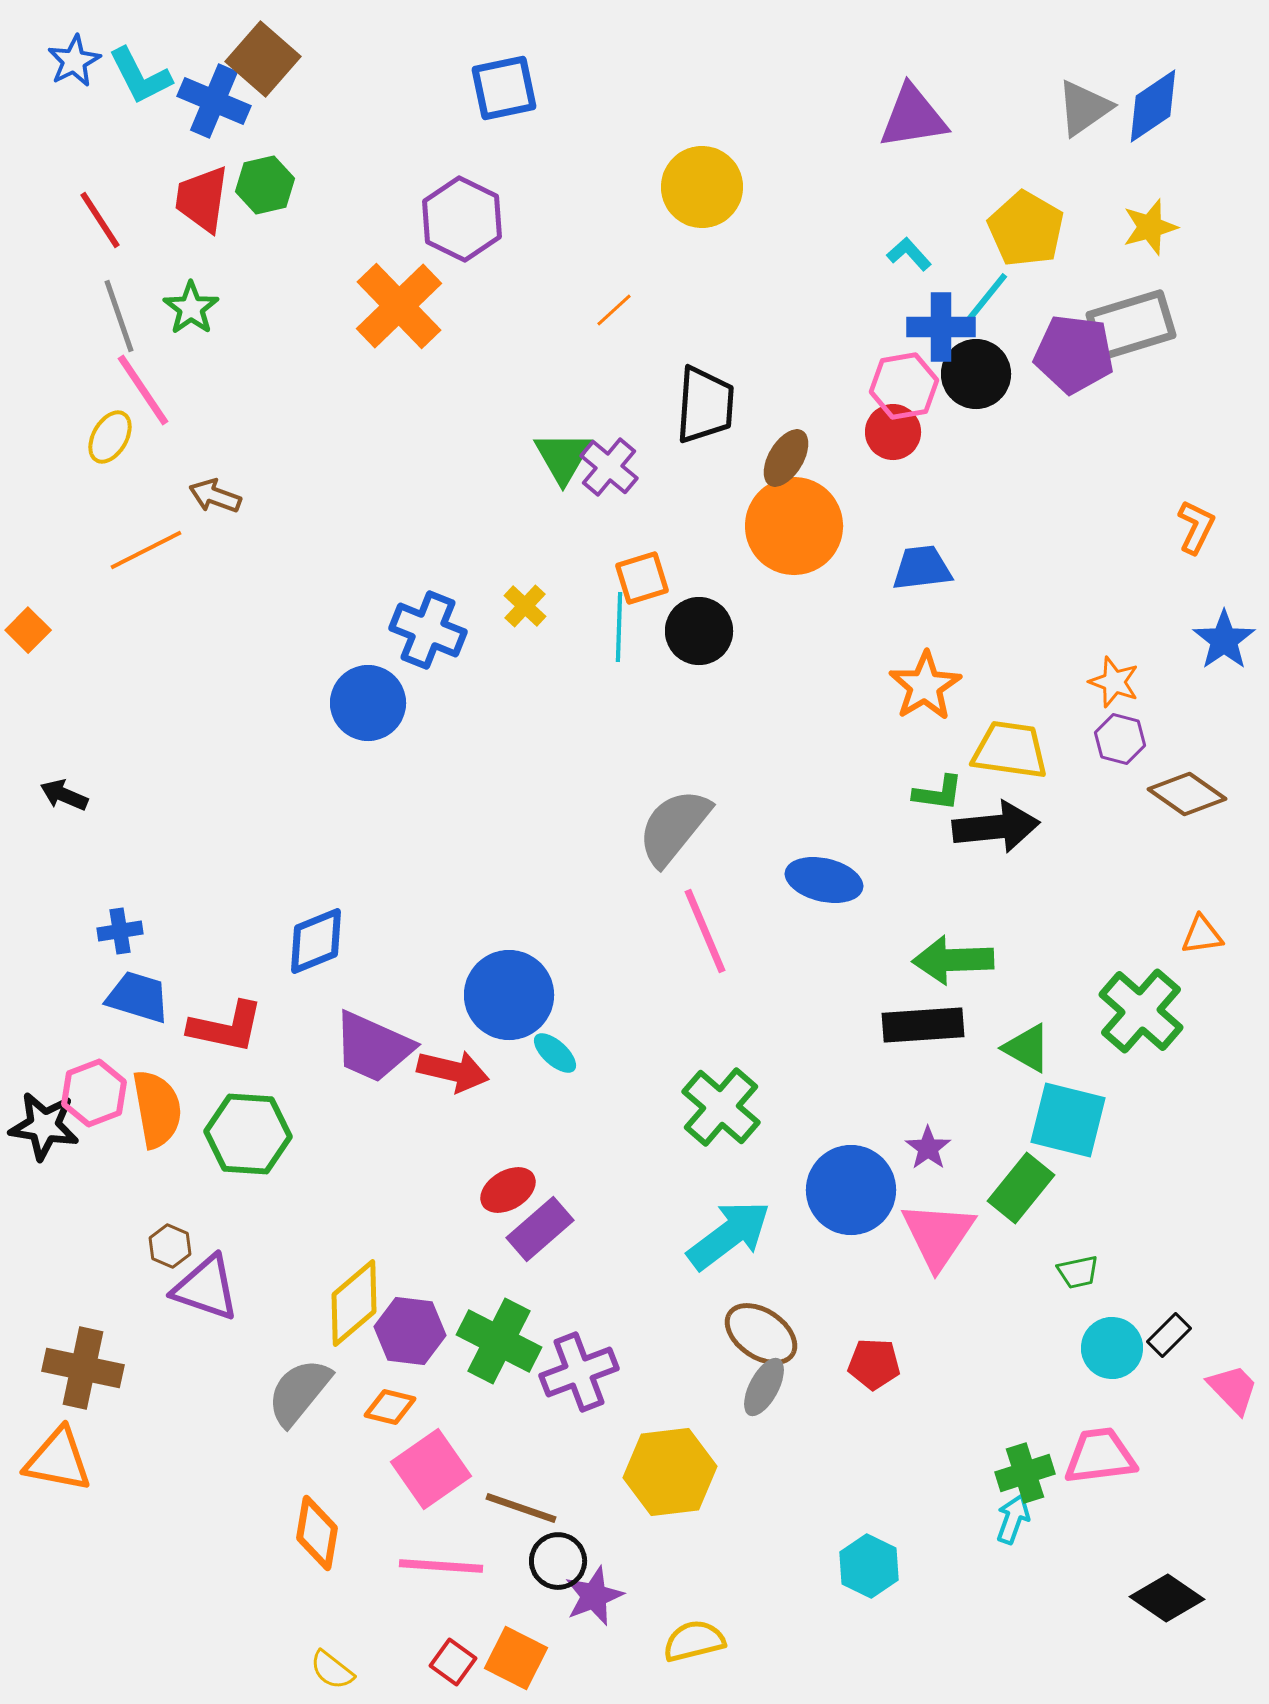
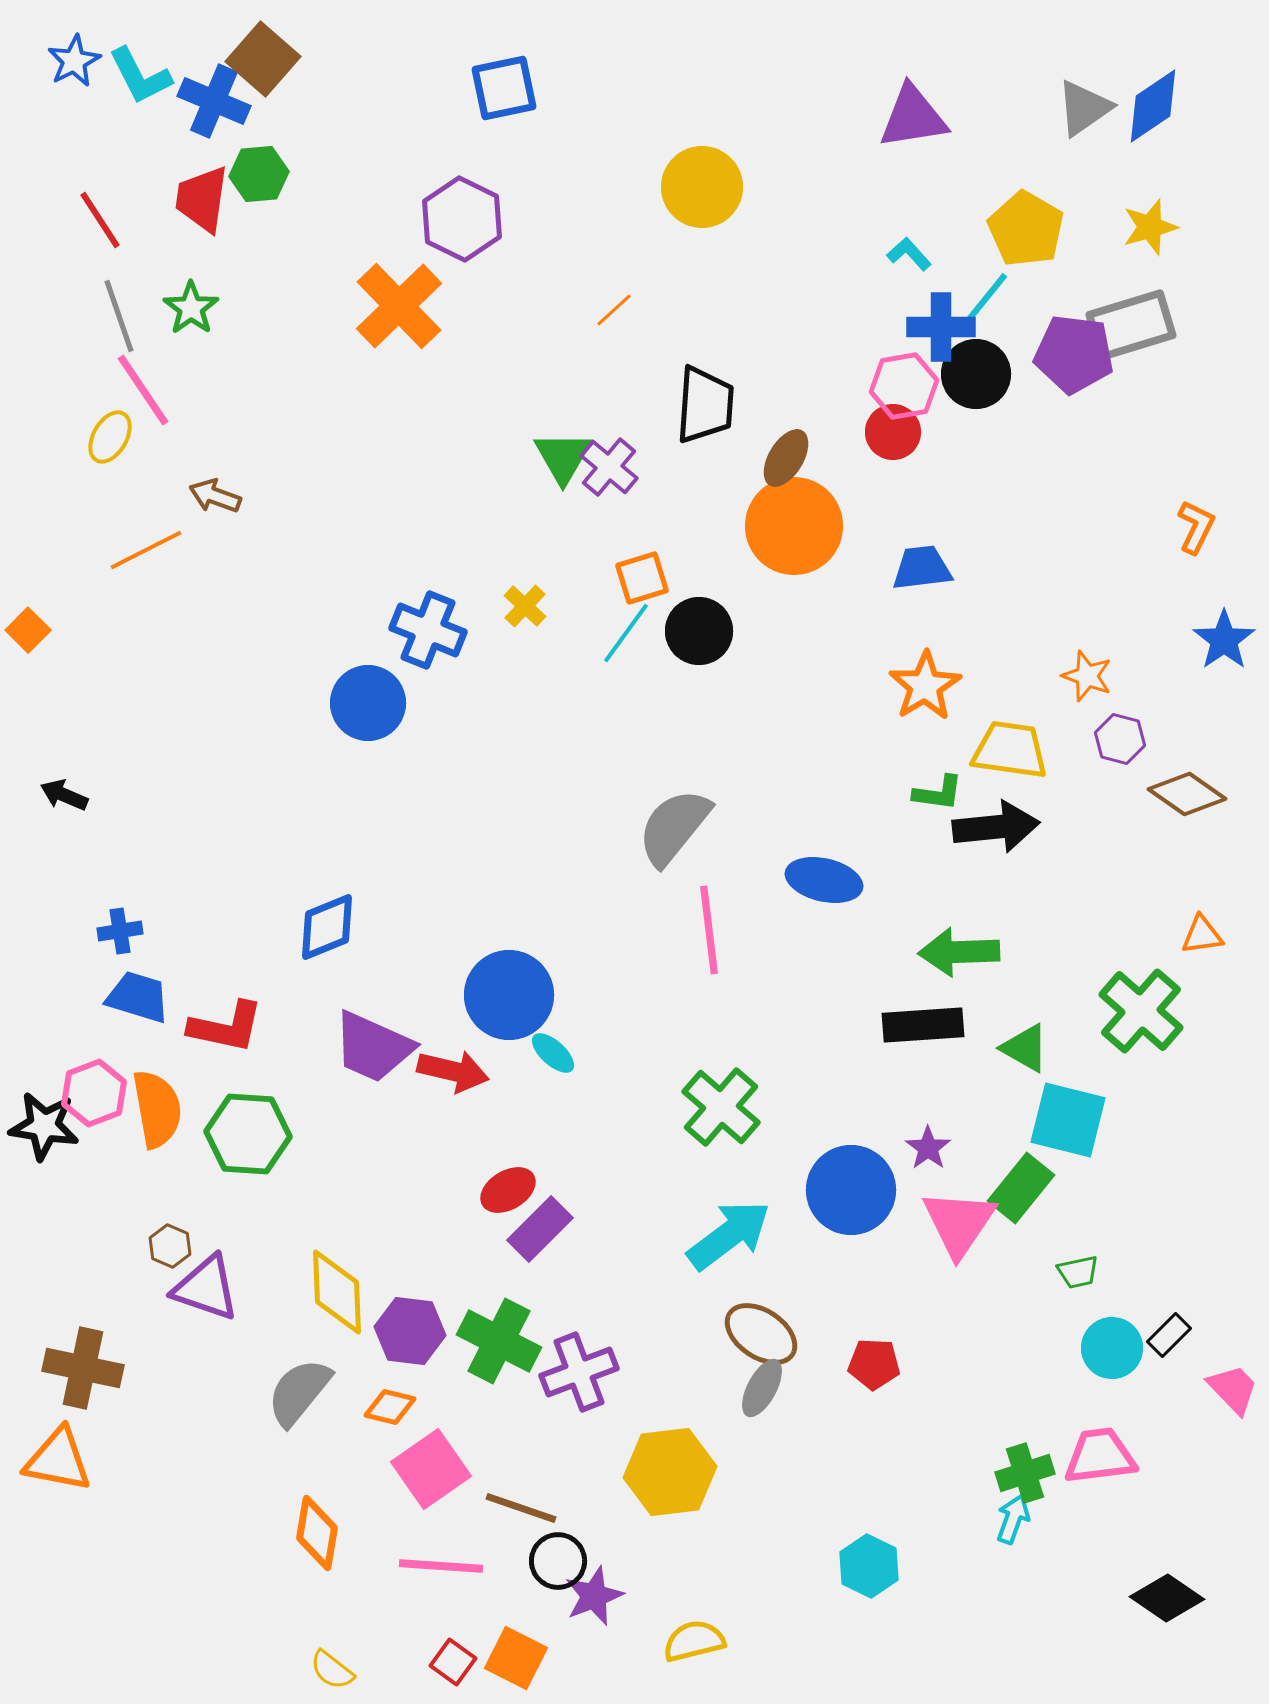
green hexagon at (265, 185): moved 6 px left, 11 px up; rotated 8 degrees clockwise
cyan line at (619, 627): moved 7 px right, 6 px down; rotated 34 degrees clockwise
orange star at (1114, 682): moved 27 px left, 6 px up
pink line at (705, 931): moved 4 px right, 1 px up; rotated 16 degrees clockwise
blue diamond at (316, 941): moved 11 px right, 14 px up
green arrow at (953, 960): moved 6 px right, 8 px up
green triangle at (1027, 1048): moved 2 px left
cyan ellipse at (555, 1053): moved 2 px left
purple rectangle at (540, 1229): rotated 4 degrees counterclockwise
pink triangle at (938, 1235): moved 21 px right, 12 px up
yellow diamond at (354, 1303): moved 17 px left, 11 px up; rotated 52 degrees counterclockwise
gray ellipse at (764, 1387): moved 2 px left, 1 px down
